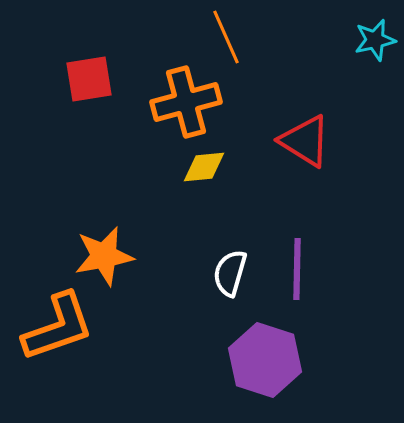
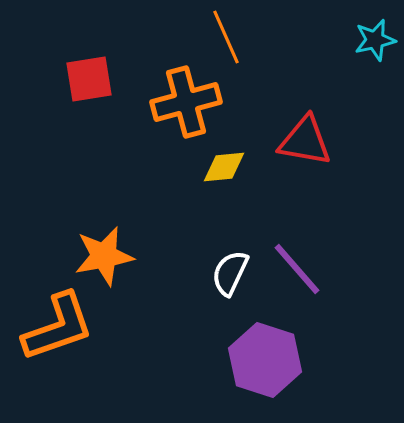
red triangle: rotated 22 degrees counterclockwise
yellow diamond: moved 20 px right
purple line: rotated 42 degrees counterclockwise
white semicircle: rotated 9 degrees clockwise
